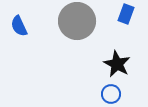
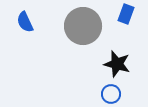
gray circle: moved 6 px right, 5 px down
blue semicircle: moved 6 px right, 4 px up
black star: rotated 12 degrees counterclockwise
